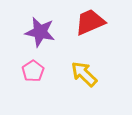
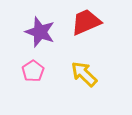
red trapezoid: moved 4 px left
purple star: rotated 8 degrees clockwise
